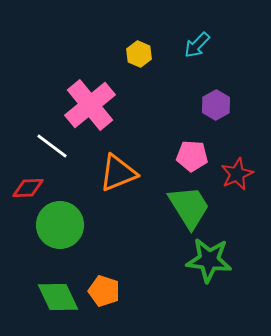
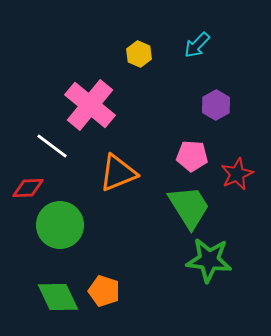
pink cross: rotated 12 degrees counterclockwise
